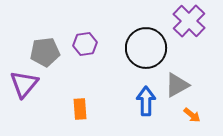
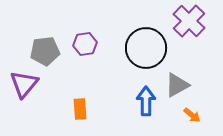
gray pentagon: moved 1 px up
